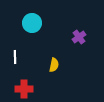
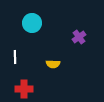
yellow semicircle: moved 1 px left, 1 px up; rotated 80 degrees clockwise
